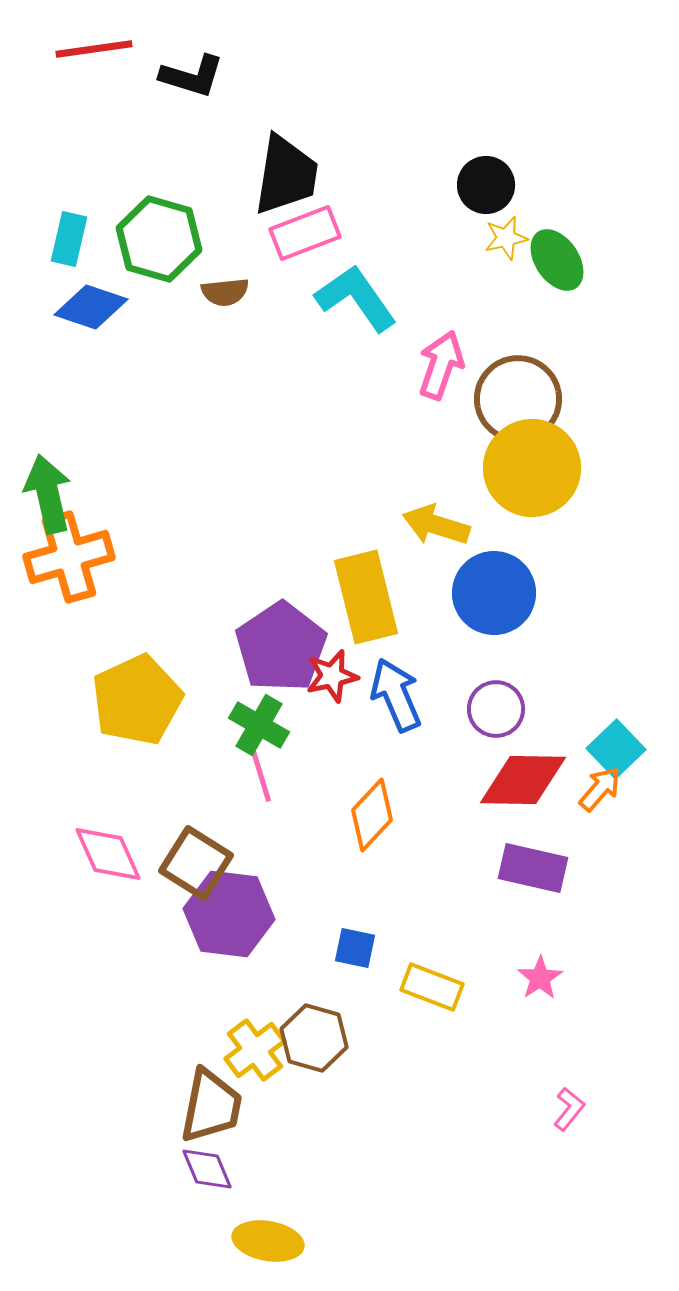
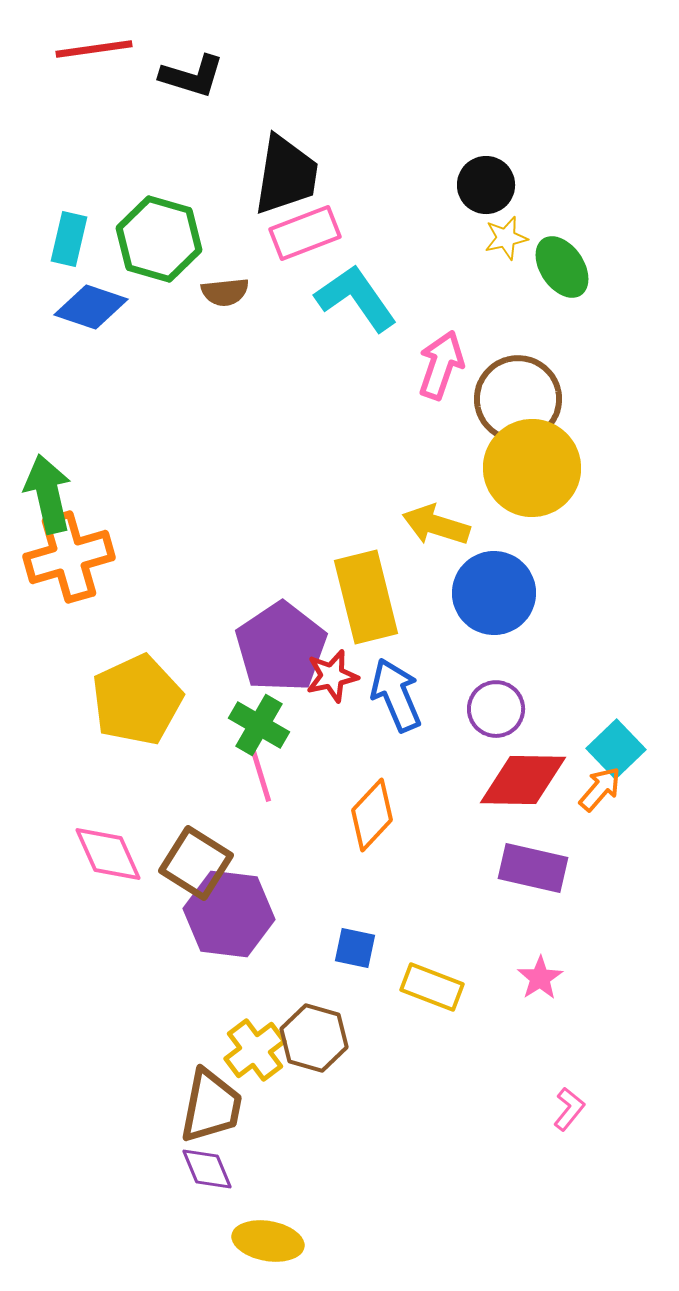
green ellipse at (557, 260): moved 5 px right, 7 px down
